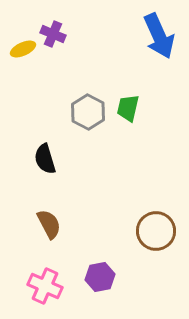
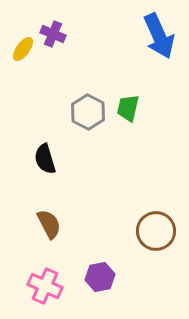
yellow ellipse: rotated 30 degrees counterclockwise
